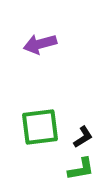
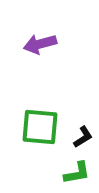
green square: rotated 12 degrees clockwise
green L-shape: moved 4 px left, 4 px down
